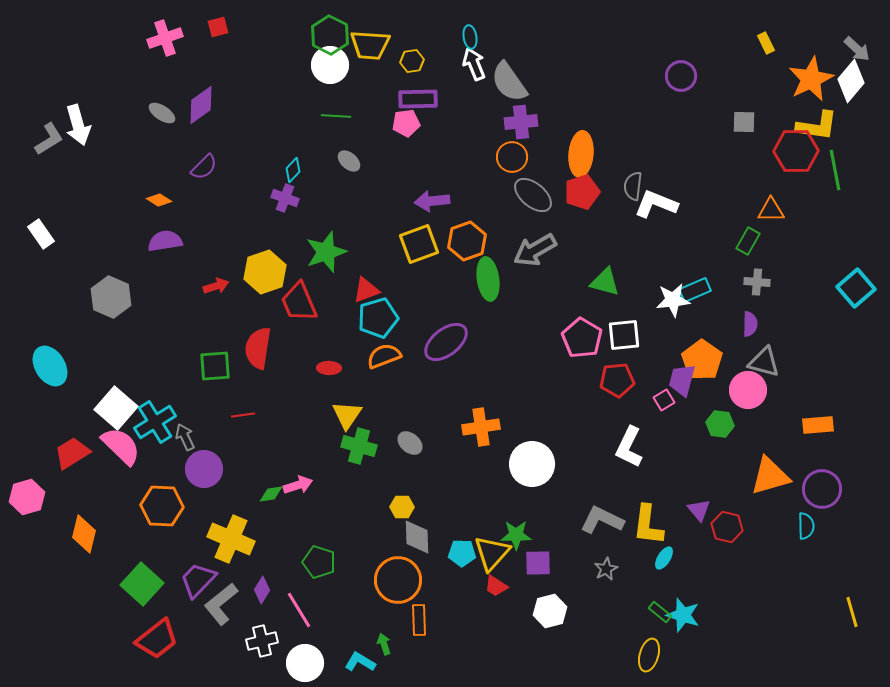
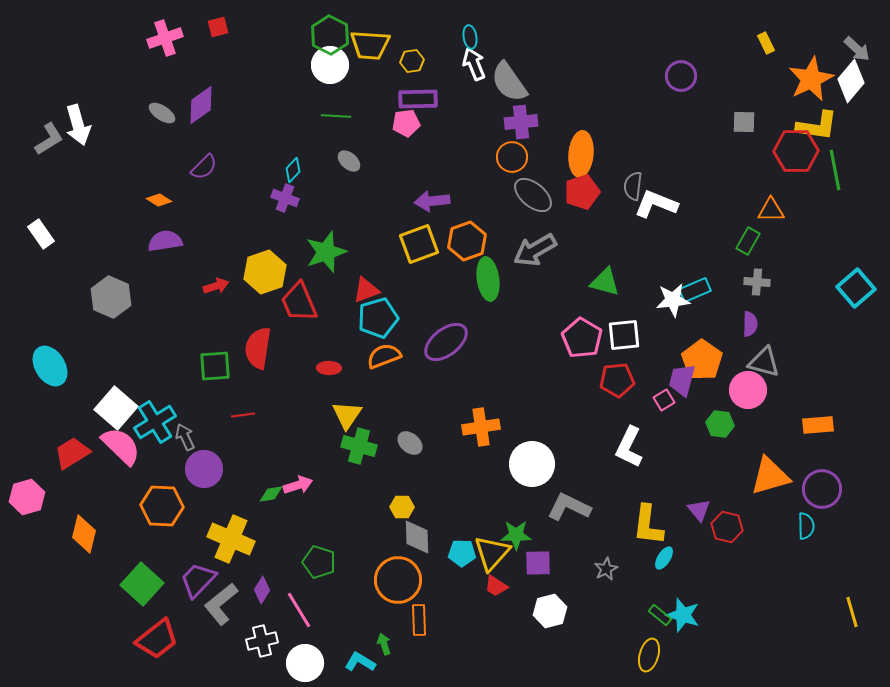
gray L-shape at (602, 520): moved 33 px left, 13 px up
green rectangle at (660, 612): moved 3 px down
